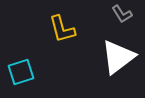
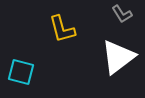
cyan square: rotated 32 degrees clockwise
